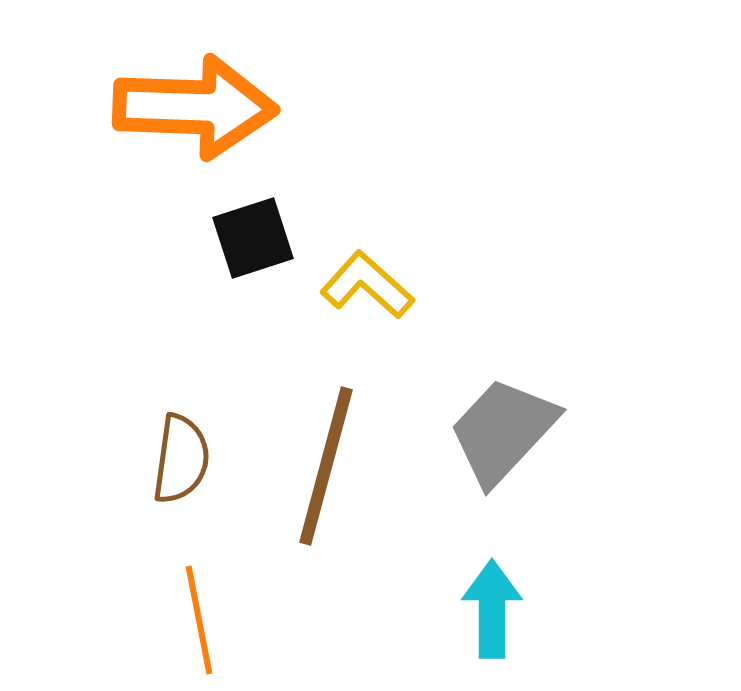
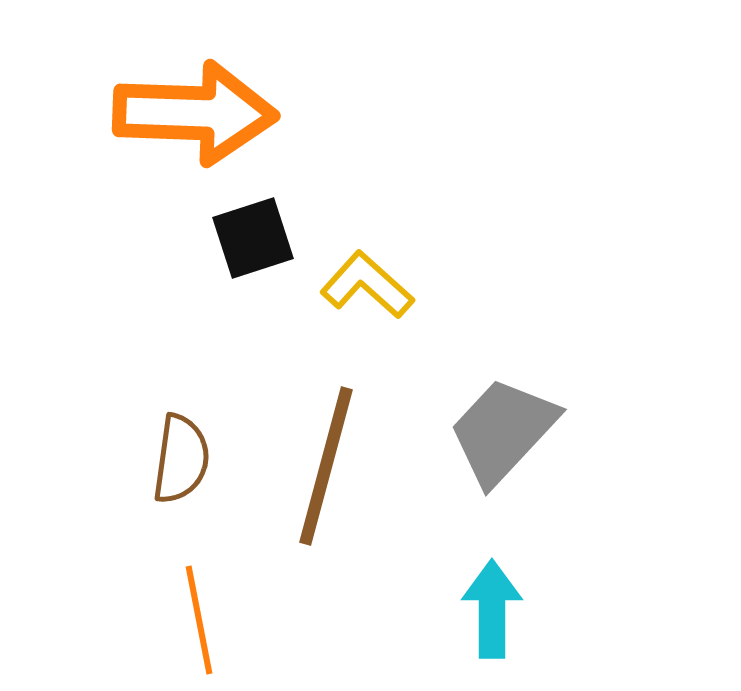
orange arrow: moved 6 px down
